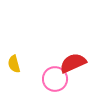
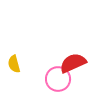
pink circle: moved 3 px right
